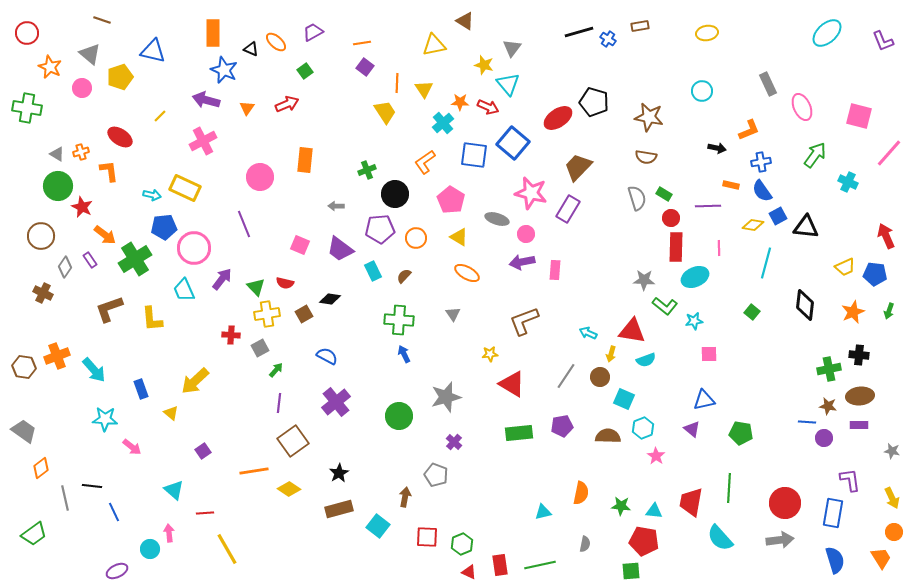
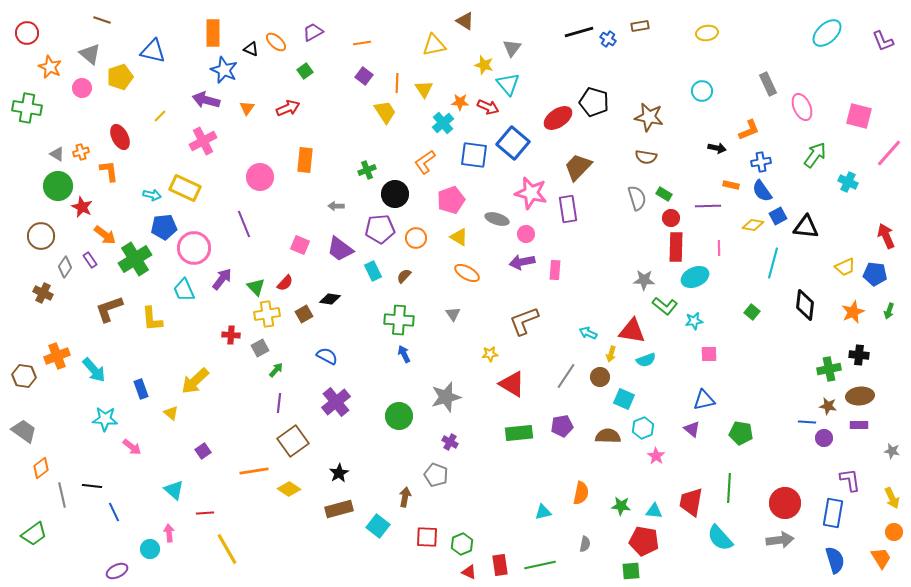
purple square at (365, 67): moved 1 px left, 9 px down
red arrow at (287, 104): moved 1 px right, 4 px down
red ellipse at (120, 137): rotated 30 degrees clockwise
pink pentagon at (451, 200): rotated 20 degrees clockwise
purple rectangle at (568, 209): rotated 40 degrees counterclockwise
cyan line at (766, 263): moved 7 px right
red semicircle at (285, 283): rotated 60 degrees counterclockwise
brown hexagon at (24, 367): moved 9 px down
purple cross at (454, 442): moved 4 px left; rotated 14 degrees counterclockwise
gray line at (65, 498): moved 3 px left, 3 px up
